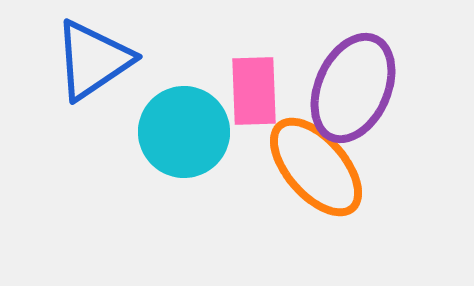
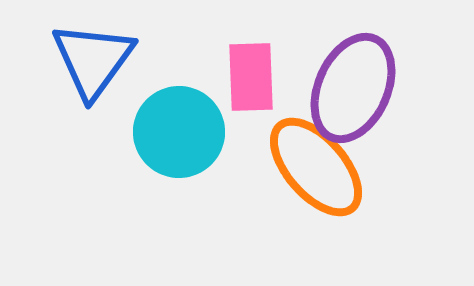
blue triangle: rotated 20 degrees counterclockwise
pink rectangle: moved 3 px left, 14 px up
cyan circle: moved 5 px left
